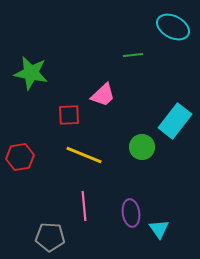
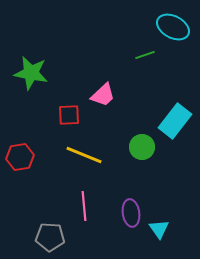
green line: moved 12 px right; rotated 12 degrees counterclockwise
